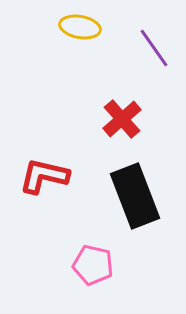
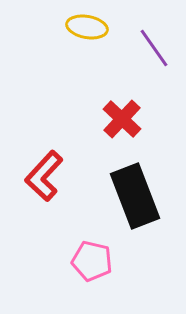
yellow ellipse: moved 7 px right
red cross: rotated 6 degrees counterclockwise
red L-shape: rotated 60 degrees counterclockwise
pink pentagon: moved 1 px left, 4 px up
